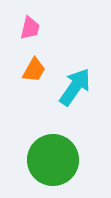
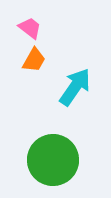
pink trapezoid: rotated 65 degrees counterclockwise
orange trapezoid: moved 10 px up
